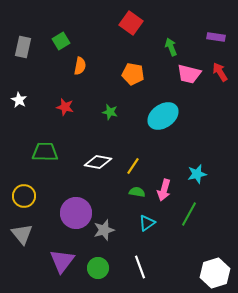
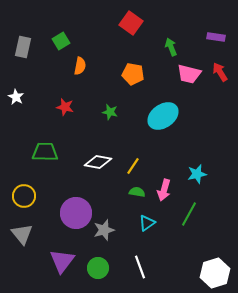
white star: moved 3 px left, 3 px up
